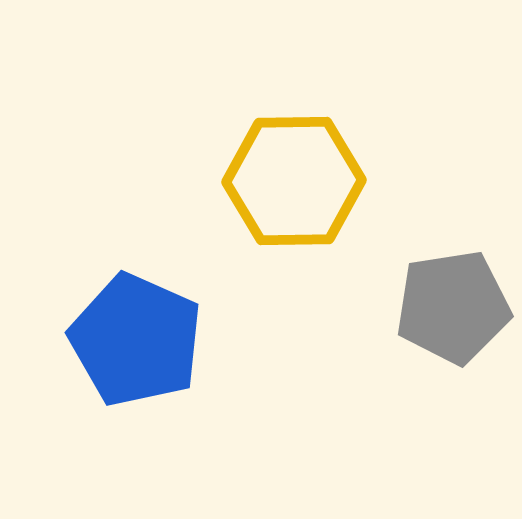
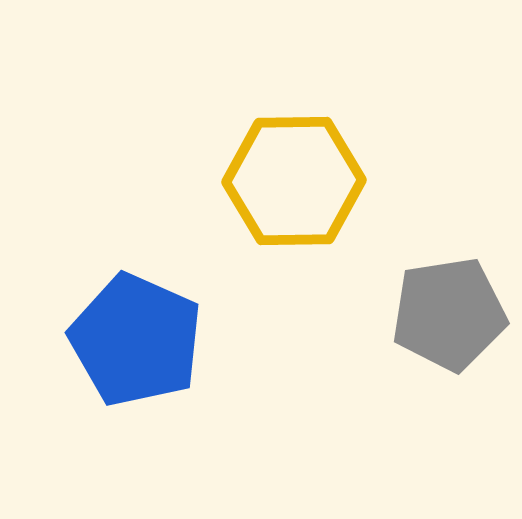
gray pentagon: moved 4 px left, 7 px down
